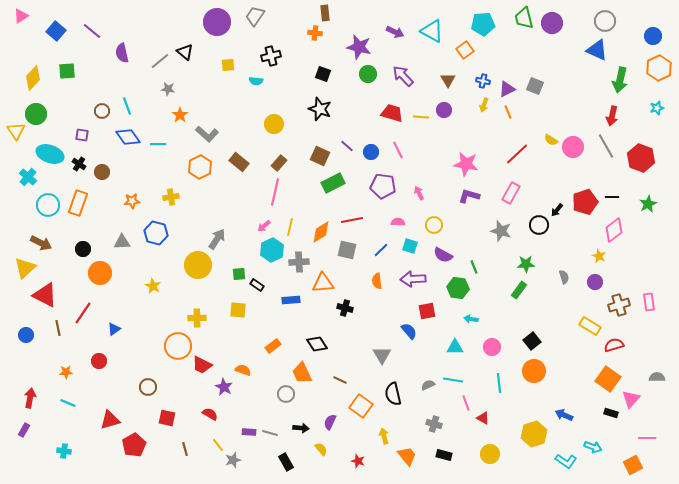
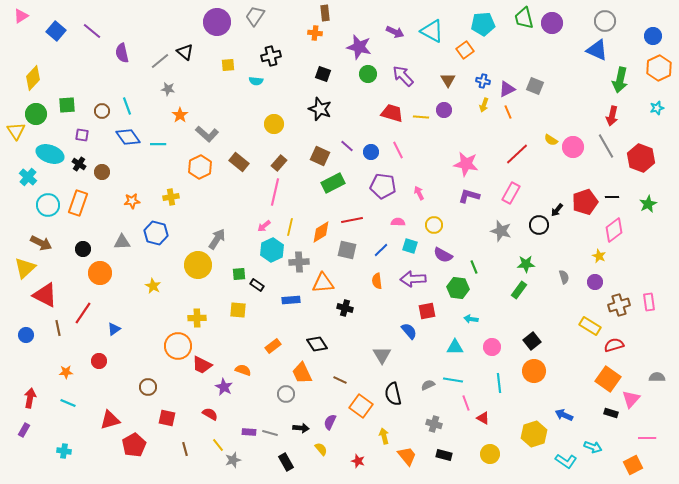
green square at (67, 71): moved 34 px down
